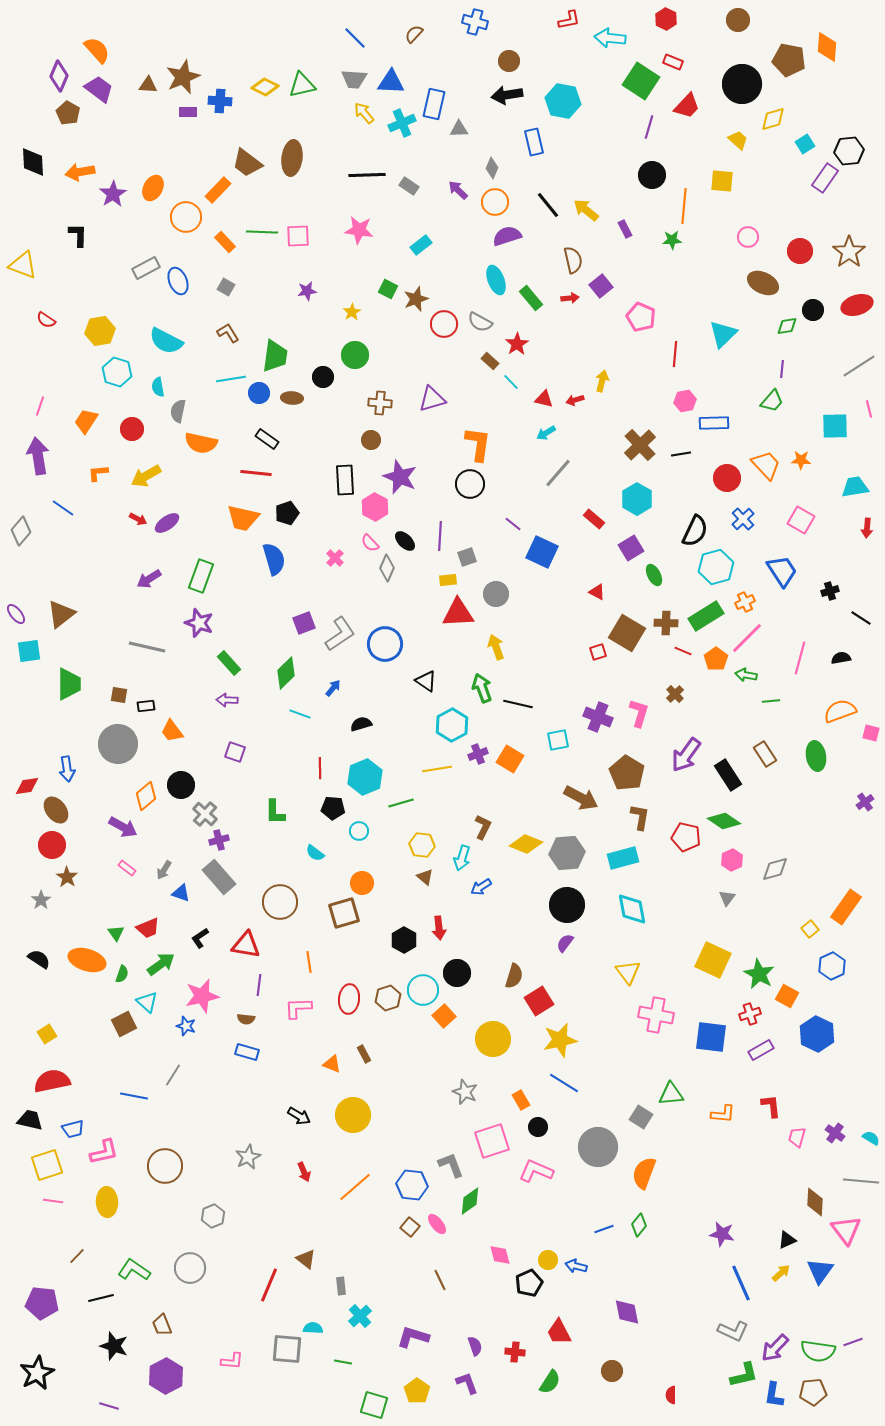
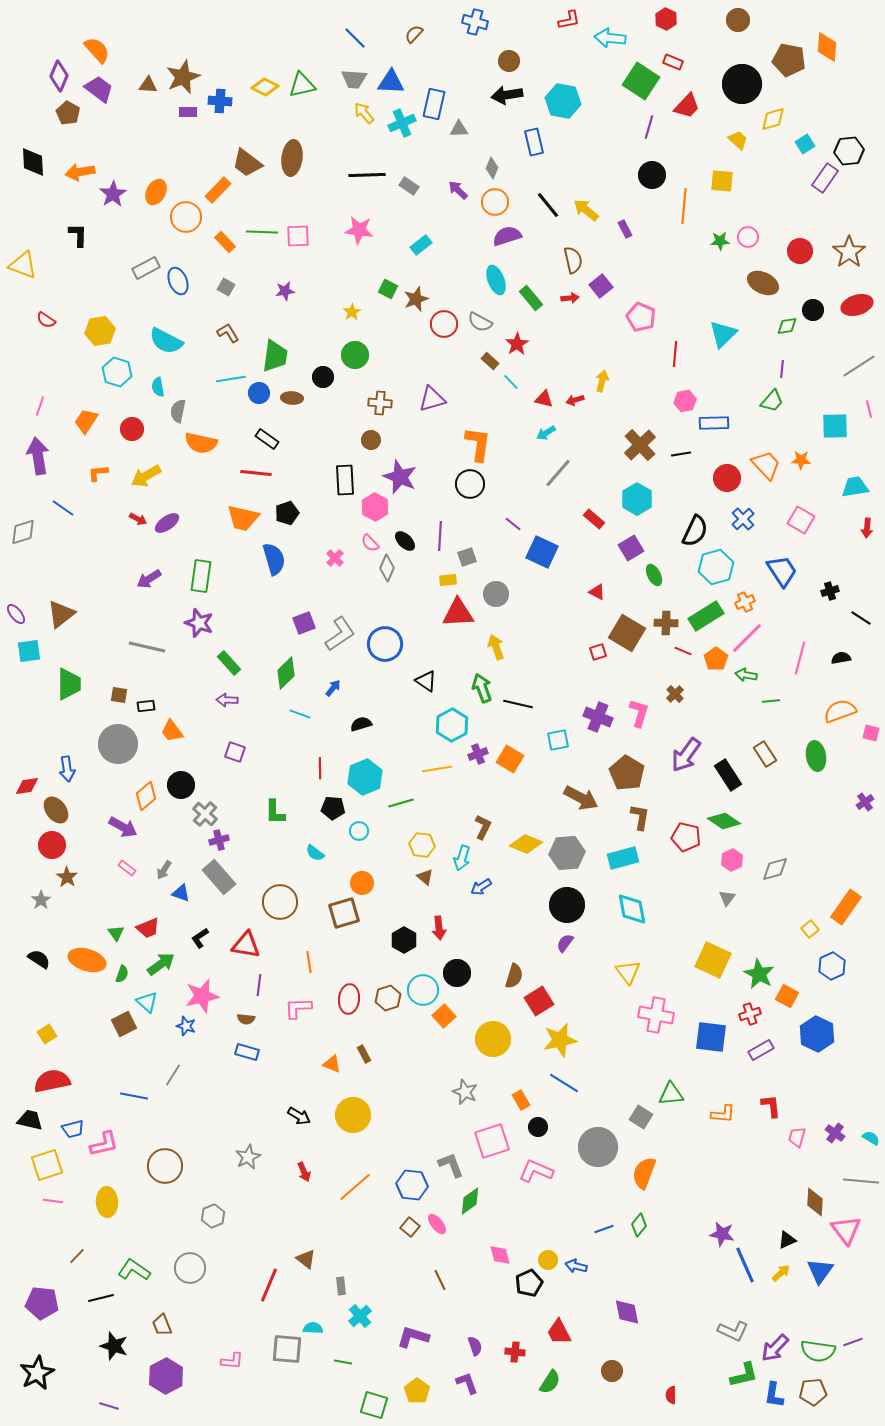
orange ellipse at (153, 188): moved 3 px right, 4 px down
green star at (672, 240): moved 48 px right, 1 px down
purple star at (307, 291): moved 22 px left
gray diamond at (21, 531): moved 2 px right, 1 px down; rotated 32 degrees clockwise
green rectangle at (201, 576): rotated 12 degrees counterclockwise
pink L-shape at (104, 1152): moved 8 px up
blue line at (741, 1283): moved 4 px right, 18 px up
